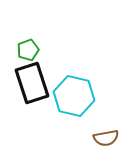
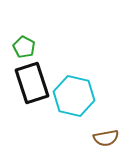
green pentagon: moved 4 px left, 3 px up; rotated 25 degrees counterclockwise
